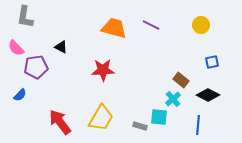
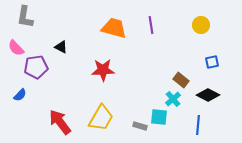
purple line: rotated 54 degrees clockwise
